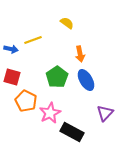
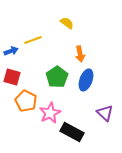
blue arrow: moved 2 px down; rotated 32 degrees counterclockwise
blue ellipse: rotated 50 degrees clockwise
purple triangle: rotated 30 degrees counterclockwise
